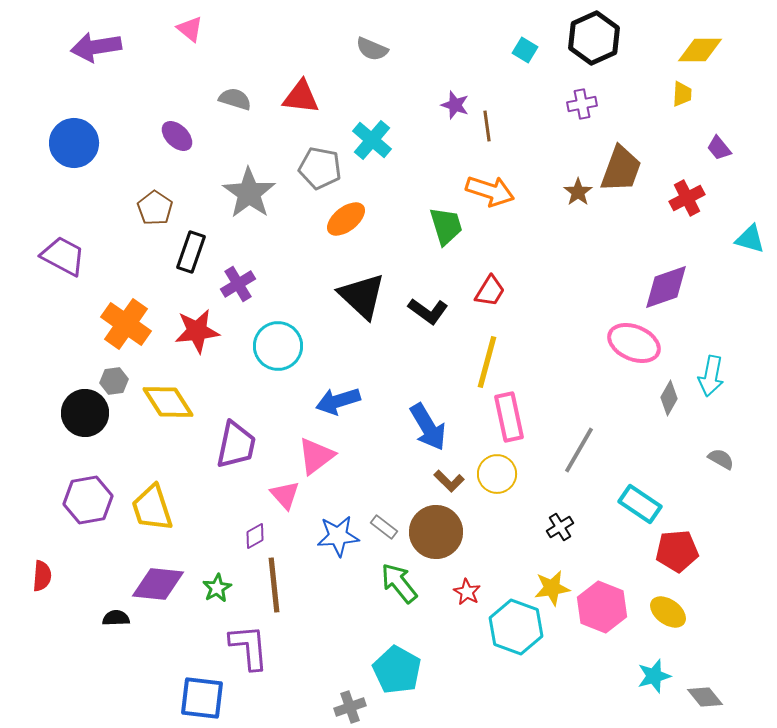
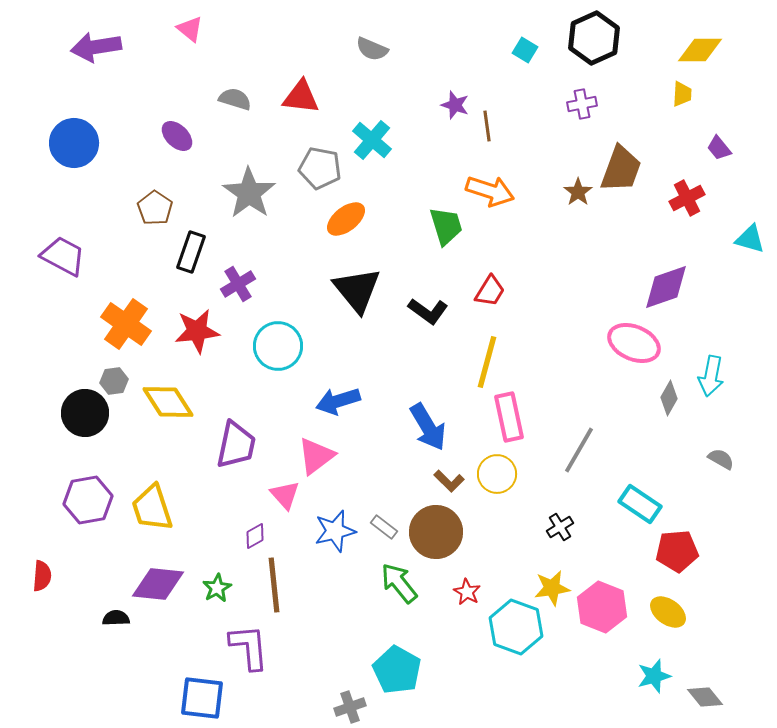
black triangle at (362, 296): moved 5 px left, 6 px up; rotated 8 degrees clockwise
blue star at (338, 536): moved 3 px left, 5 px up; rotated 9 degrees counterclockwise
